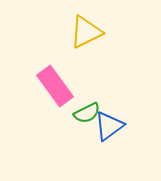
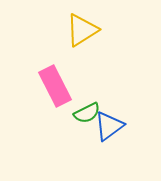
yellow triangle: moved 4 px left, 2 px up; rotated 6 degrees counterclockwise
pink rectangle: rotated 9 degrees clockwise
